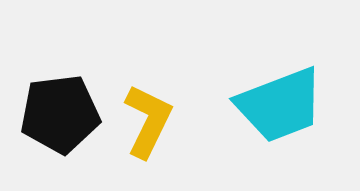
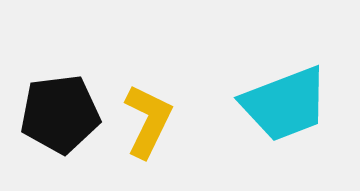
cyan trapezoid: moved 5 px right, 1 px up
